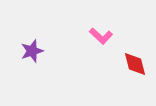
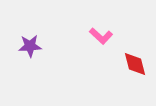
purple star: moved 2 px left, 5 px up; rotated 15 degrees clockwise
